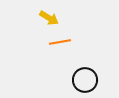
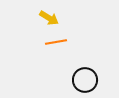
orange line: moved 4 px left
